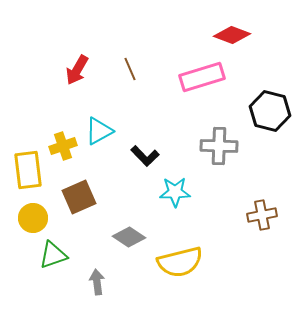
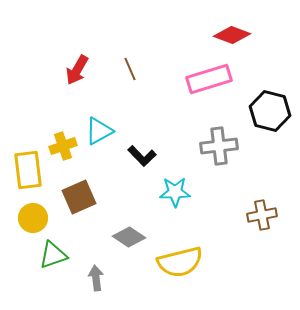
pink rectangle: moved 7 px right, 2 px down
gray cross: rotated 9 degrees counterclockwise
black L-shape: moved 3 px left
gray arrow: moved 1 px left, 4 px up
